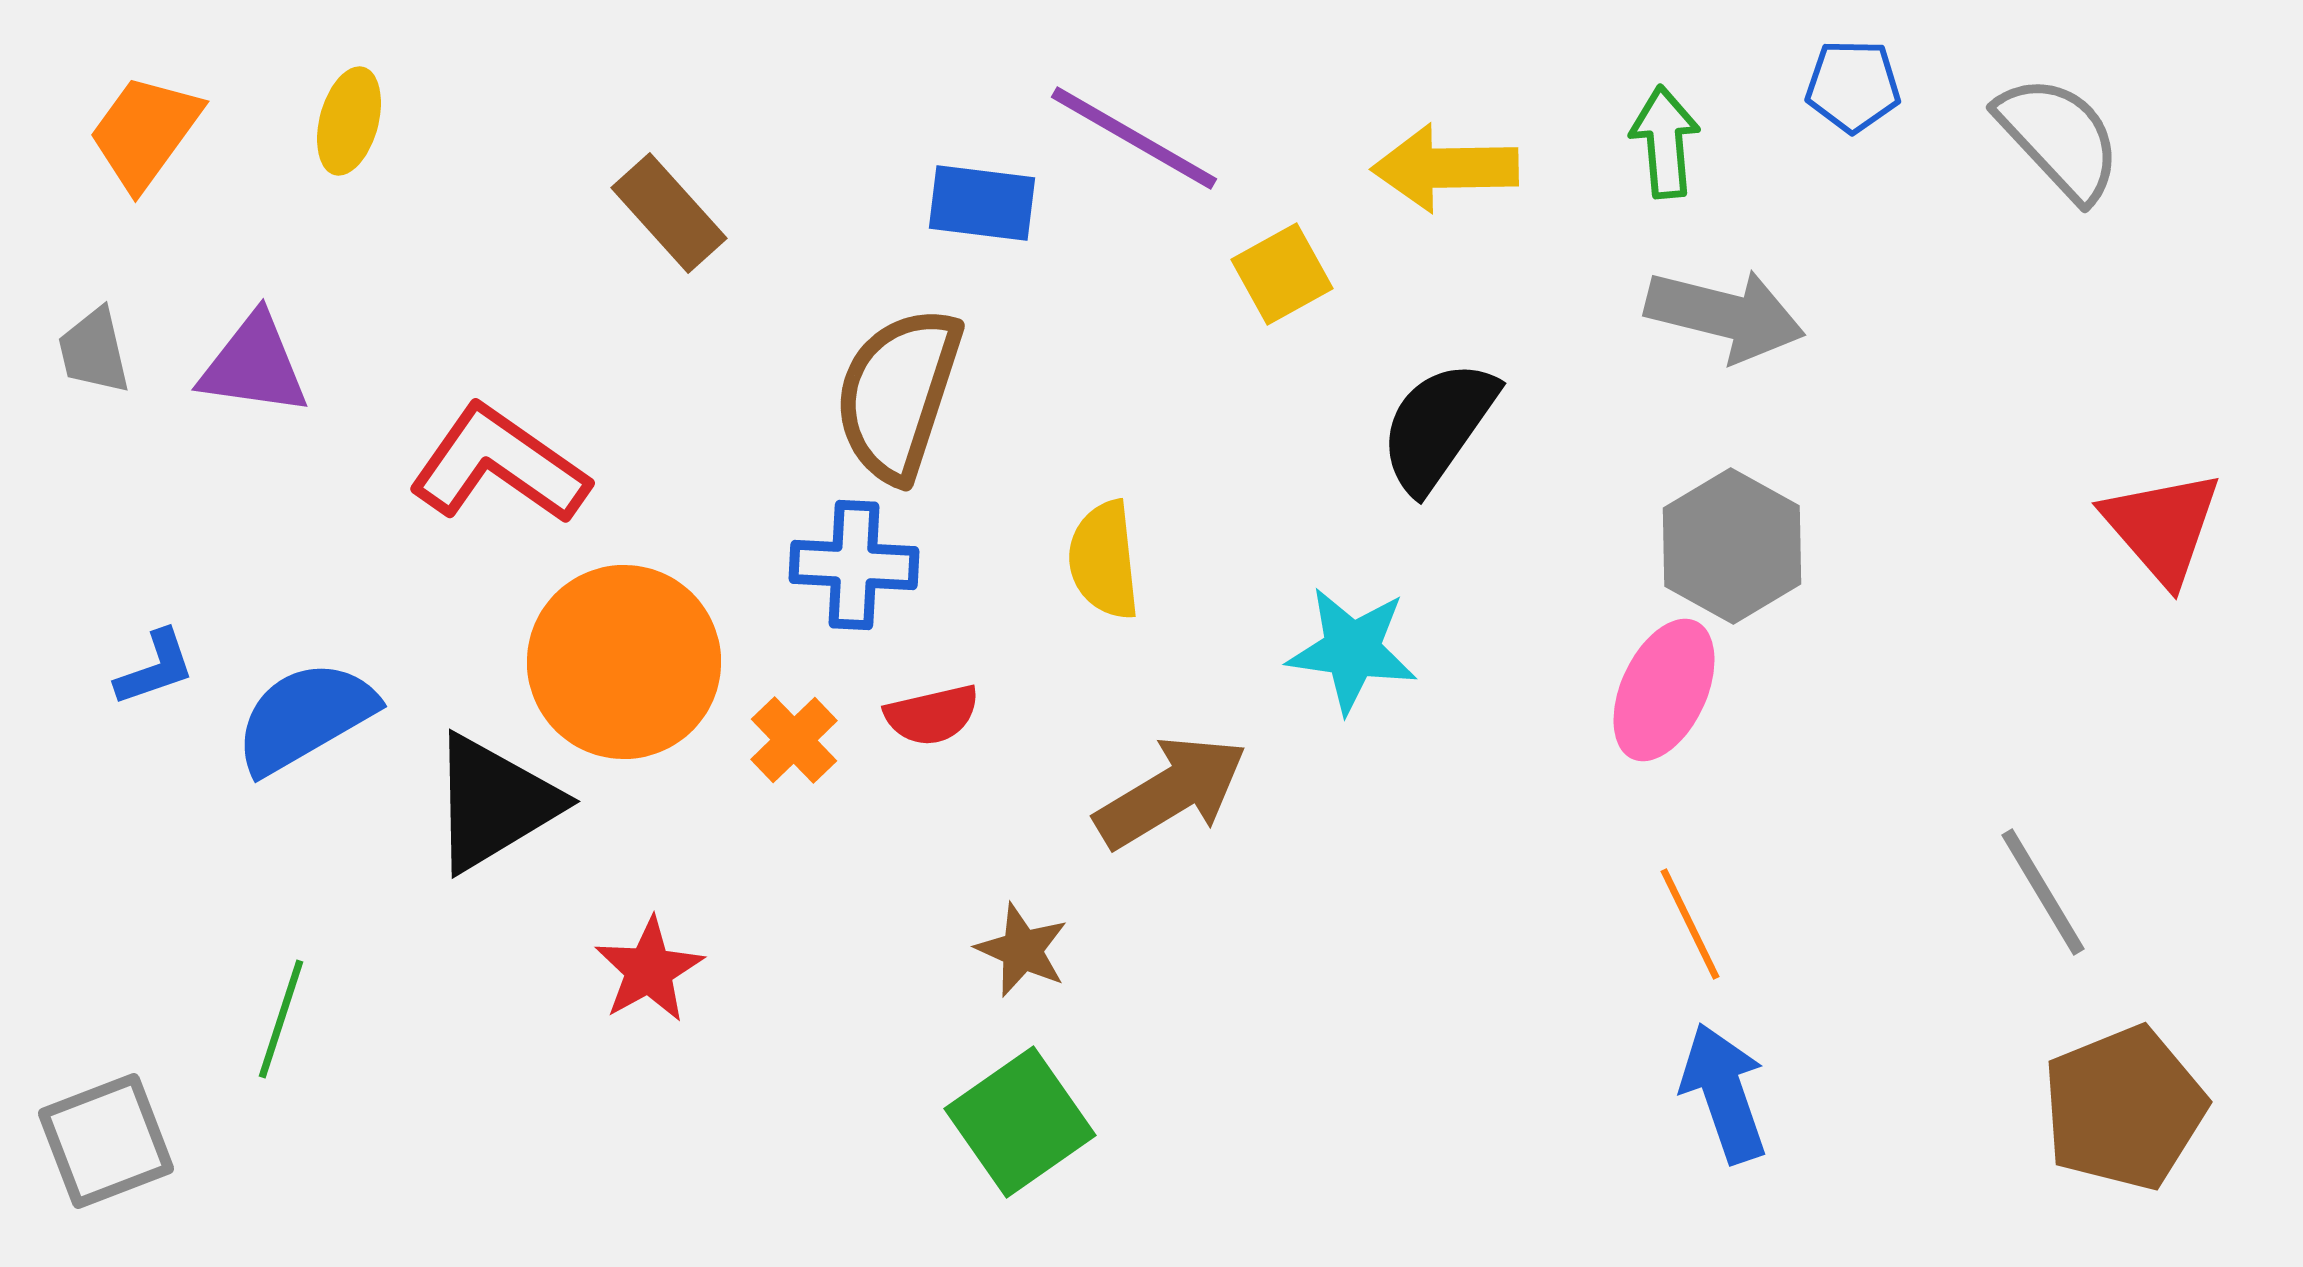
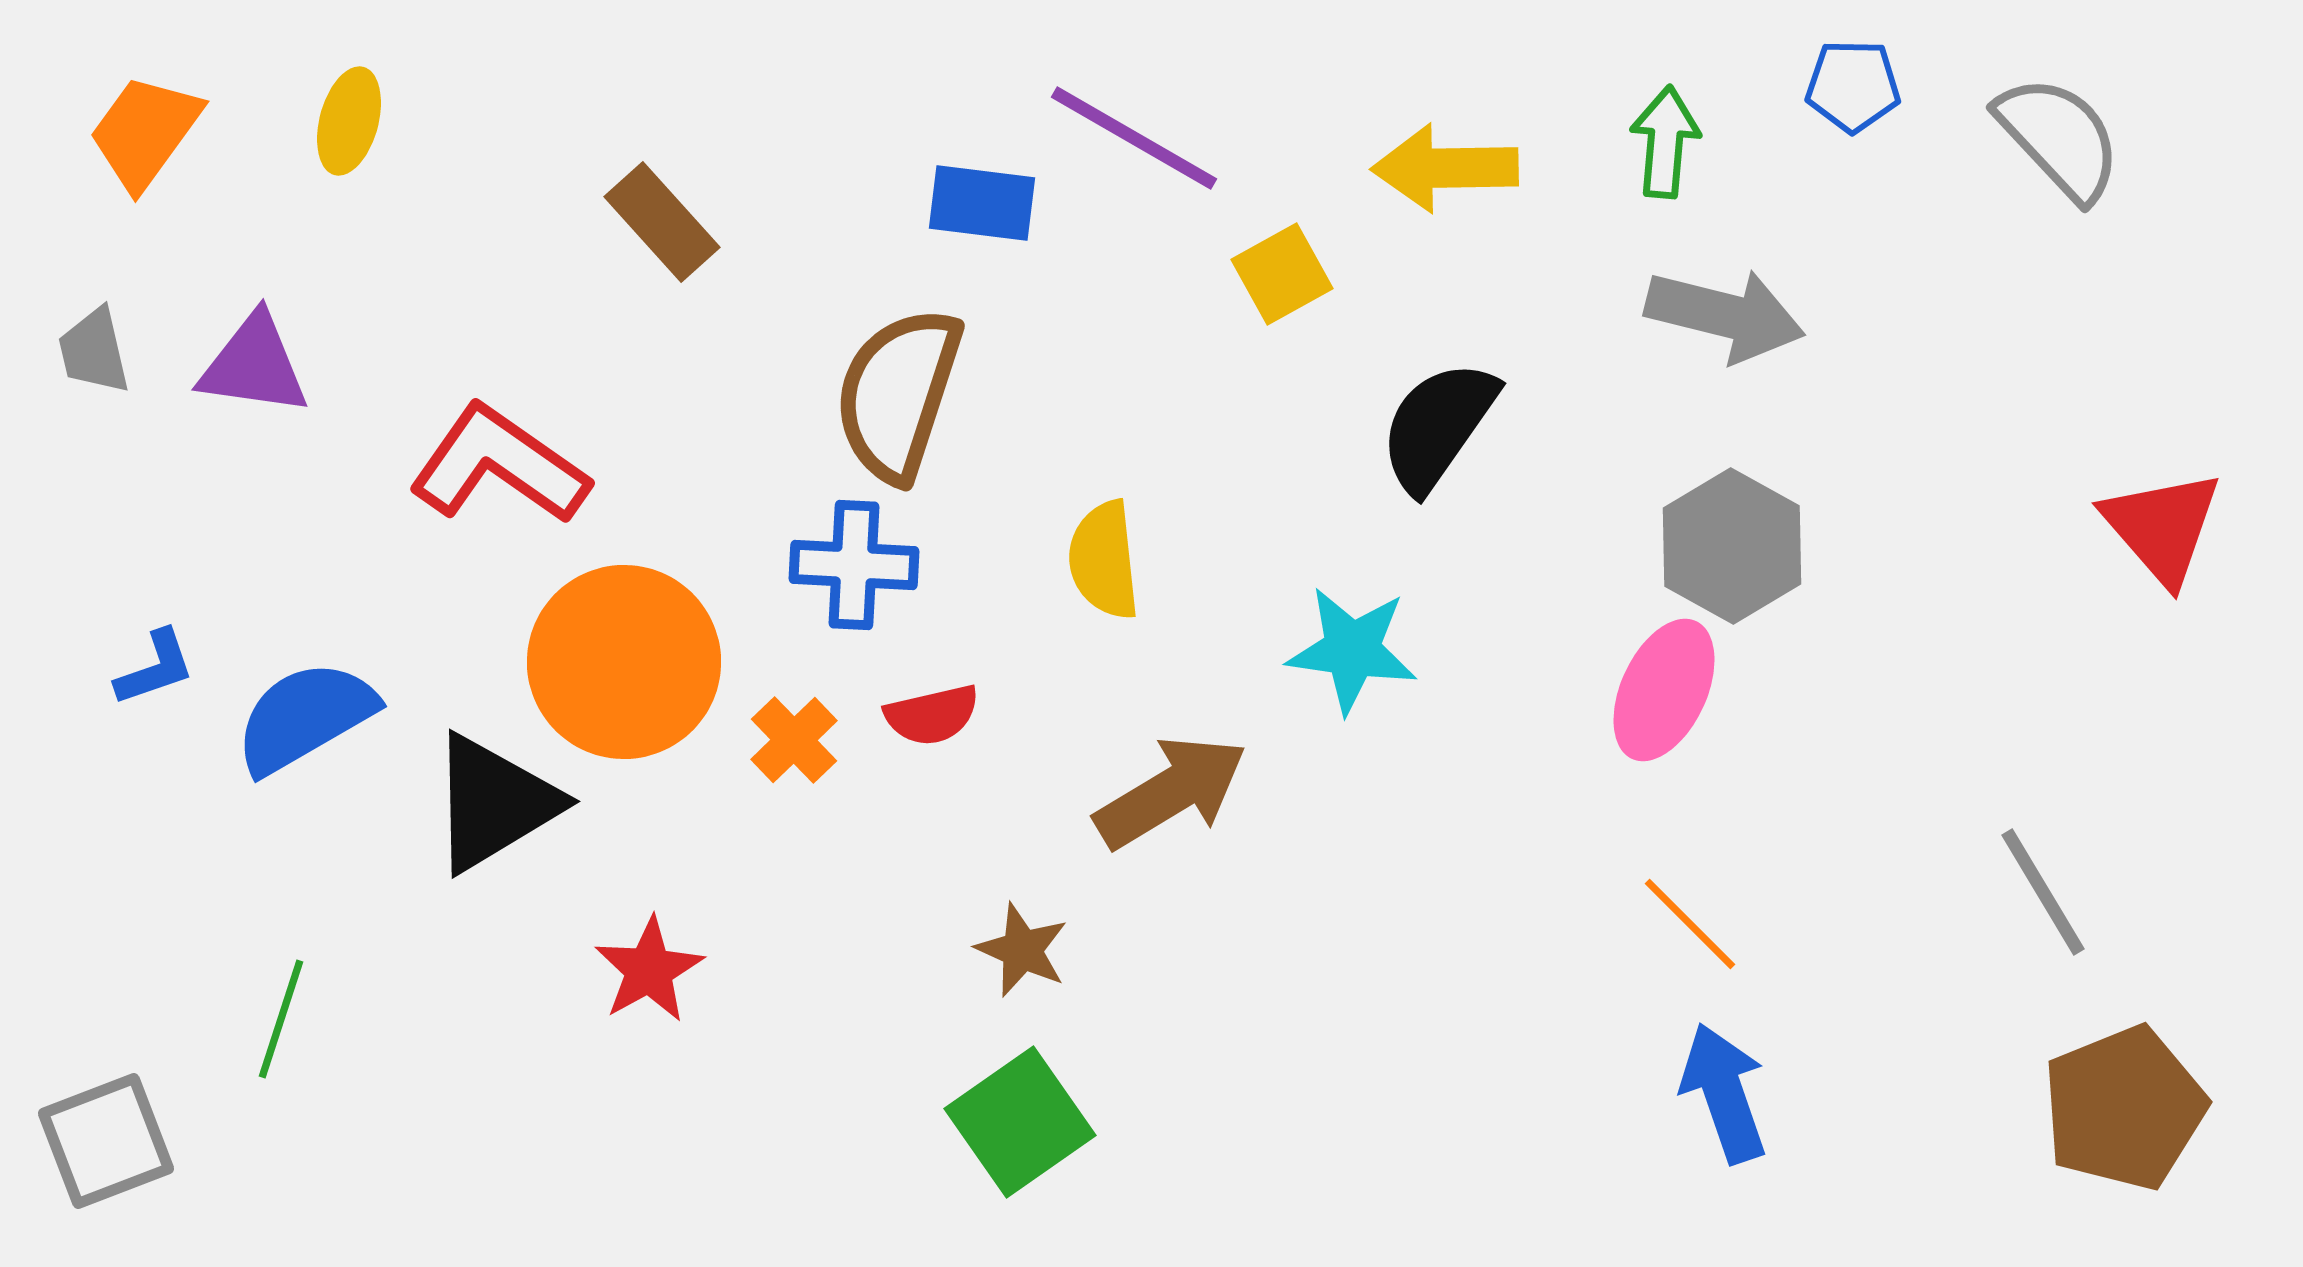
green arrow: rotated 10 degrees clockwise
brown rectangle: moved 7 px left, 9 px down
orange line: rotated 19 degrees counterclockwise
